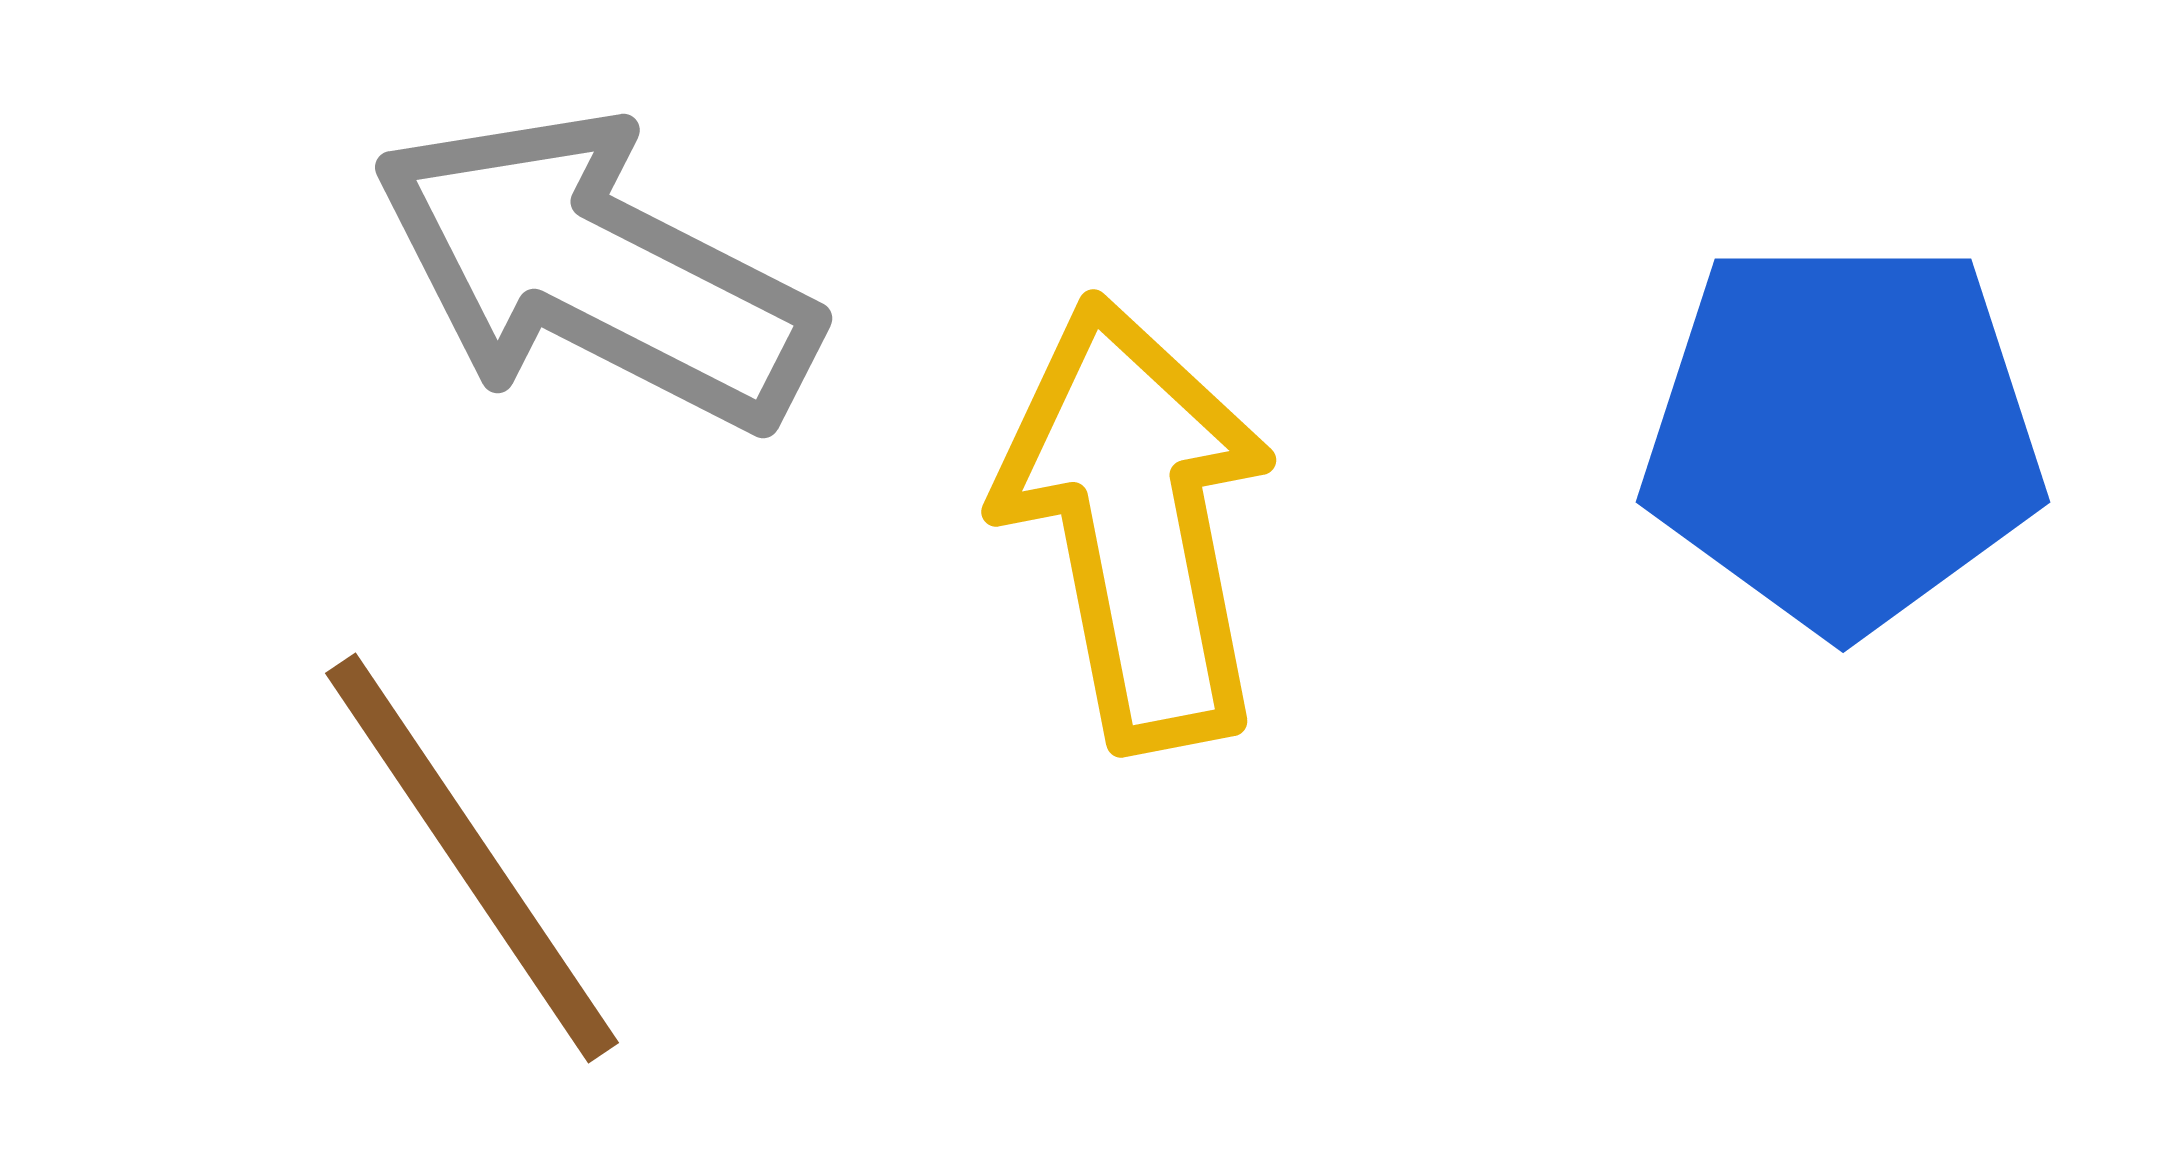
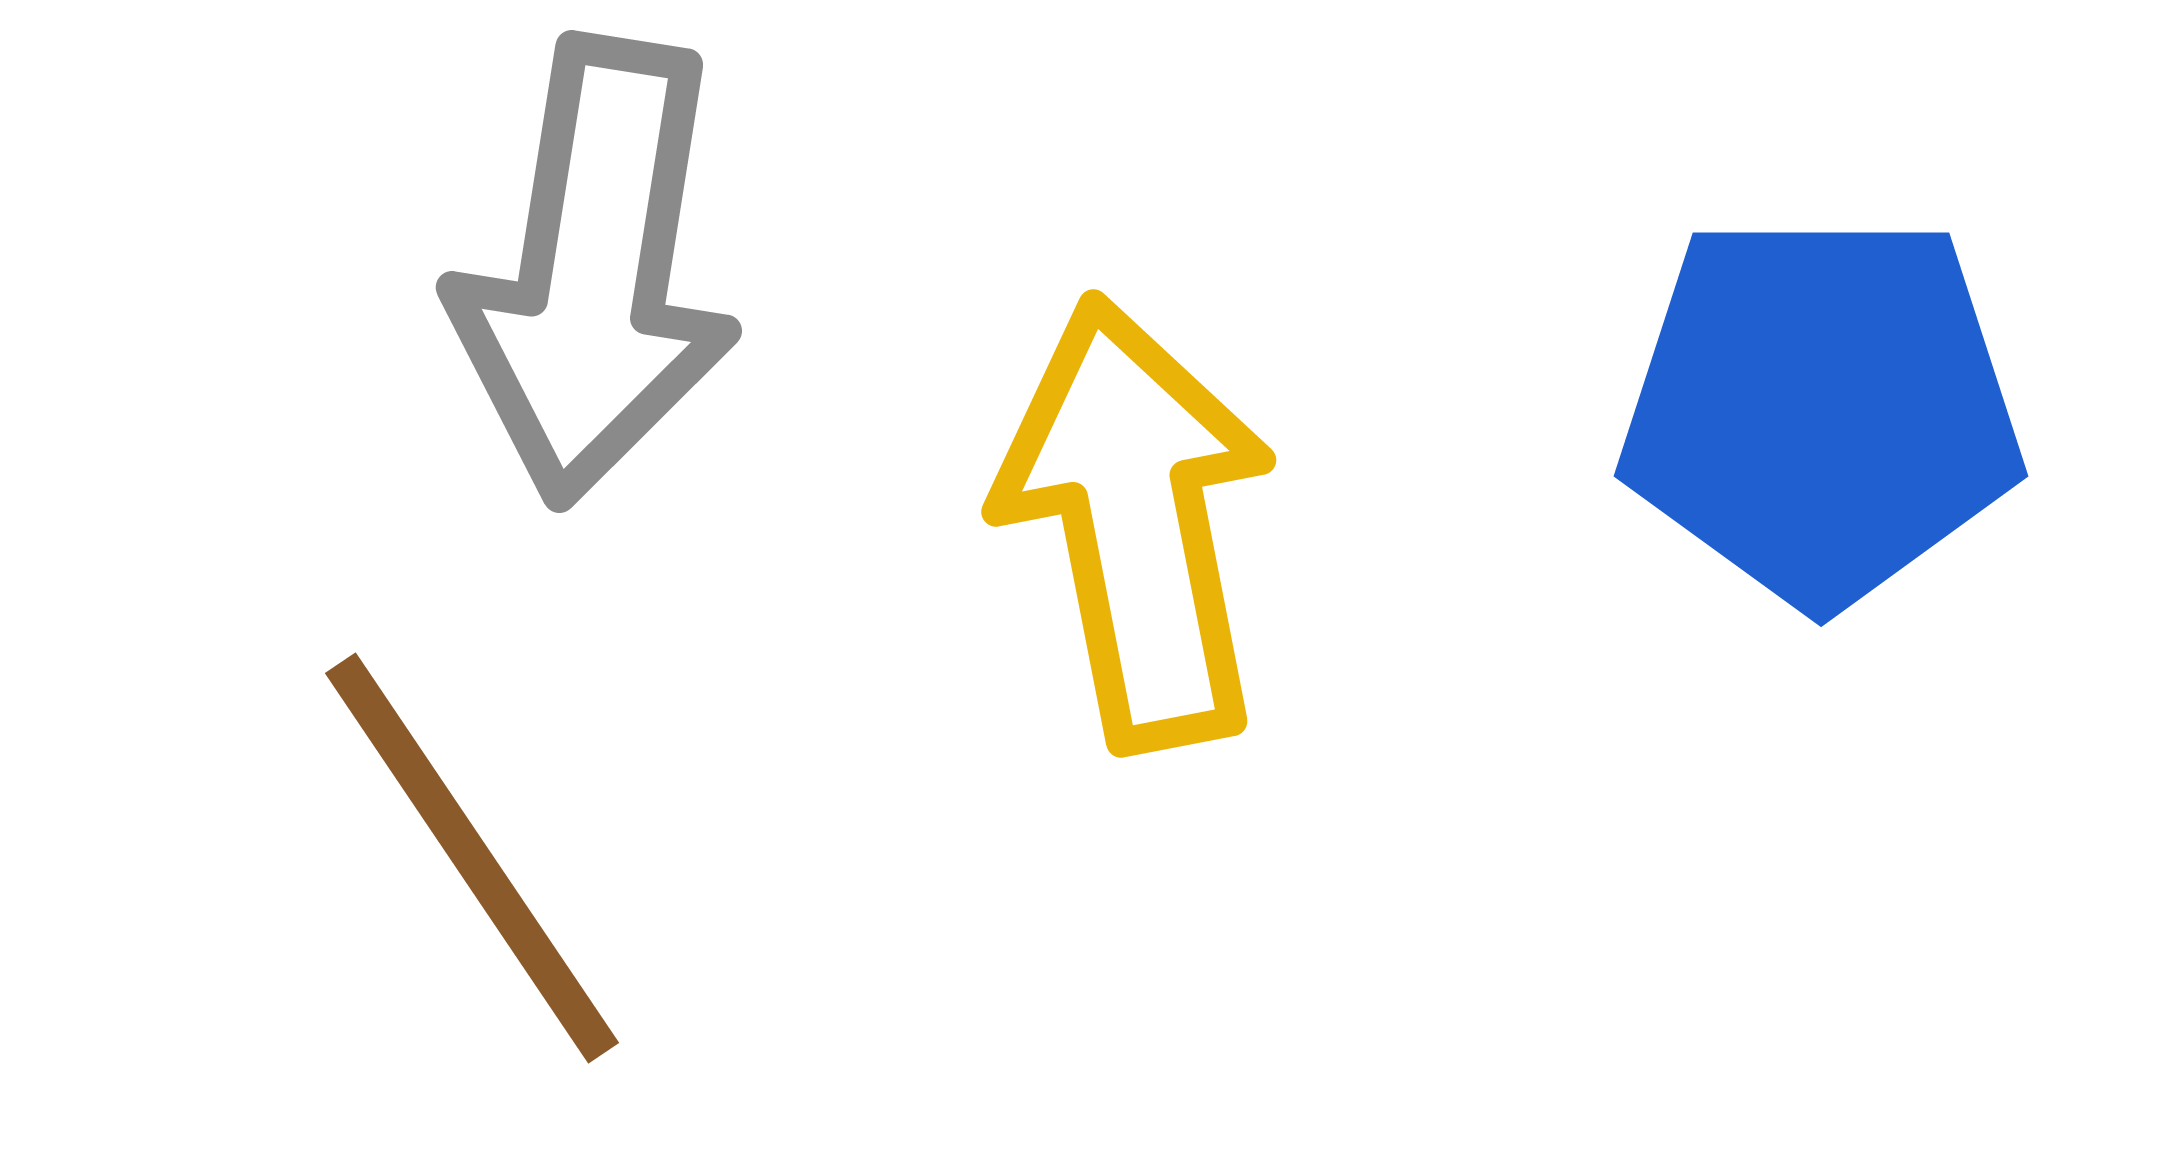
gray arrow: rotated 108 degrees counterclockwise
blue pentagon: moved 22 px left, 26 px up
